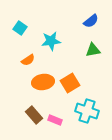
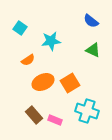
blue semicircle: rotated 77 degrees clockwise
green triangle: rotated 35 degrees clockwise
orange ellipse: rotated 15 degrees counterclockwise
